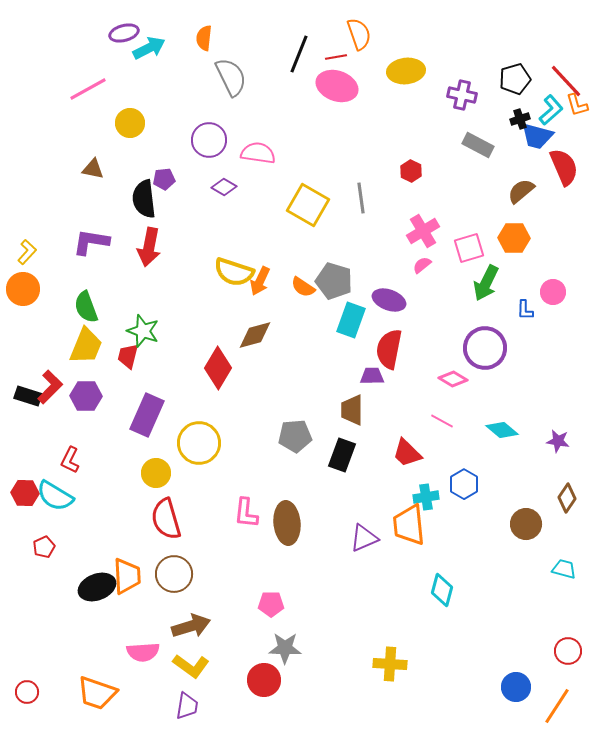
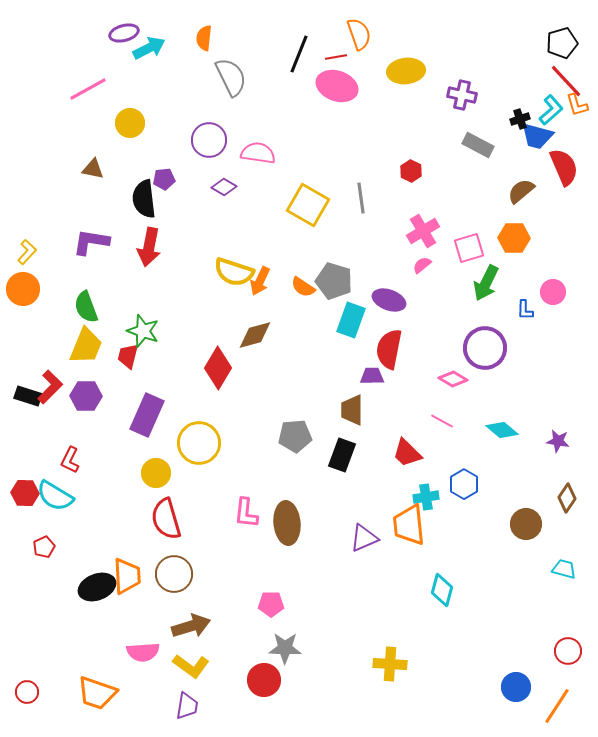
black pentagon at (515, 79): moved 47 px right, 36 px up
